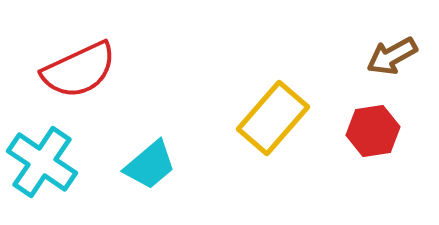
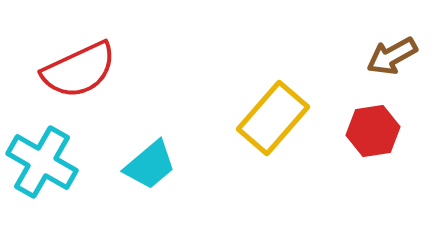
cyan cross: rotated 4 degrees counterclockwise
